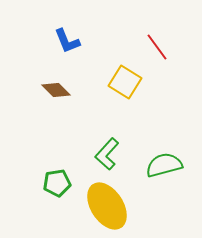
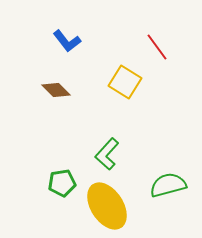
blue L-shape: rotated 16 degrees counterclockwise
green semicircle: moved 4 px right, 20 px down
green pentagon: moved 5 px right
